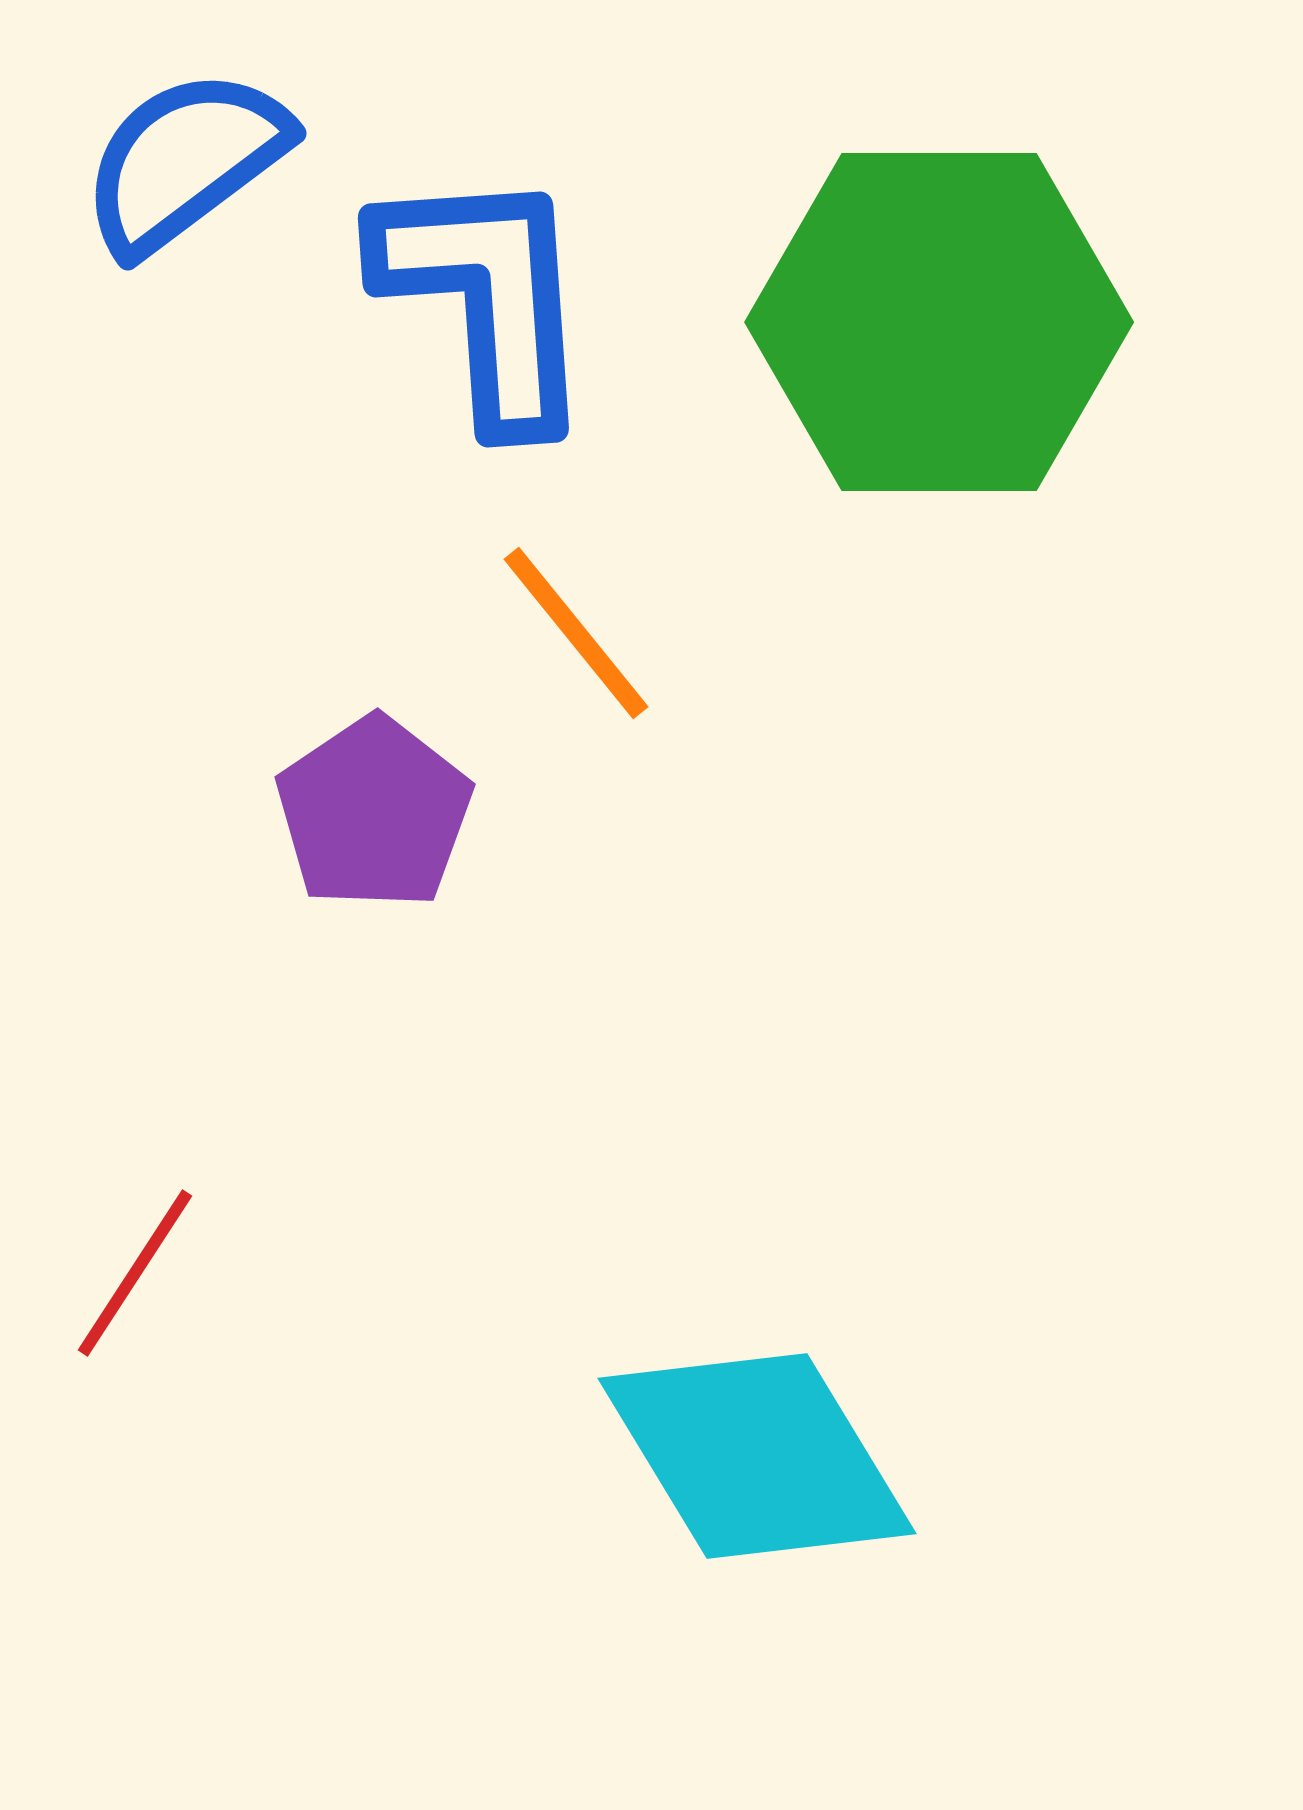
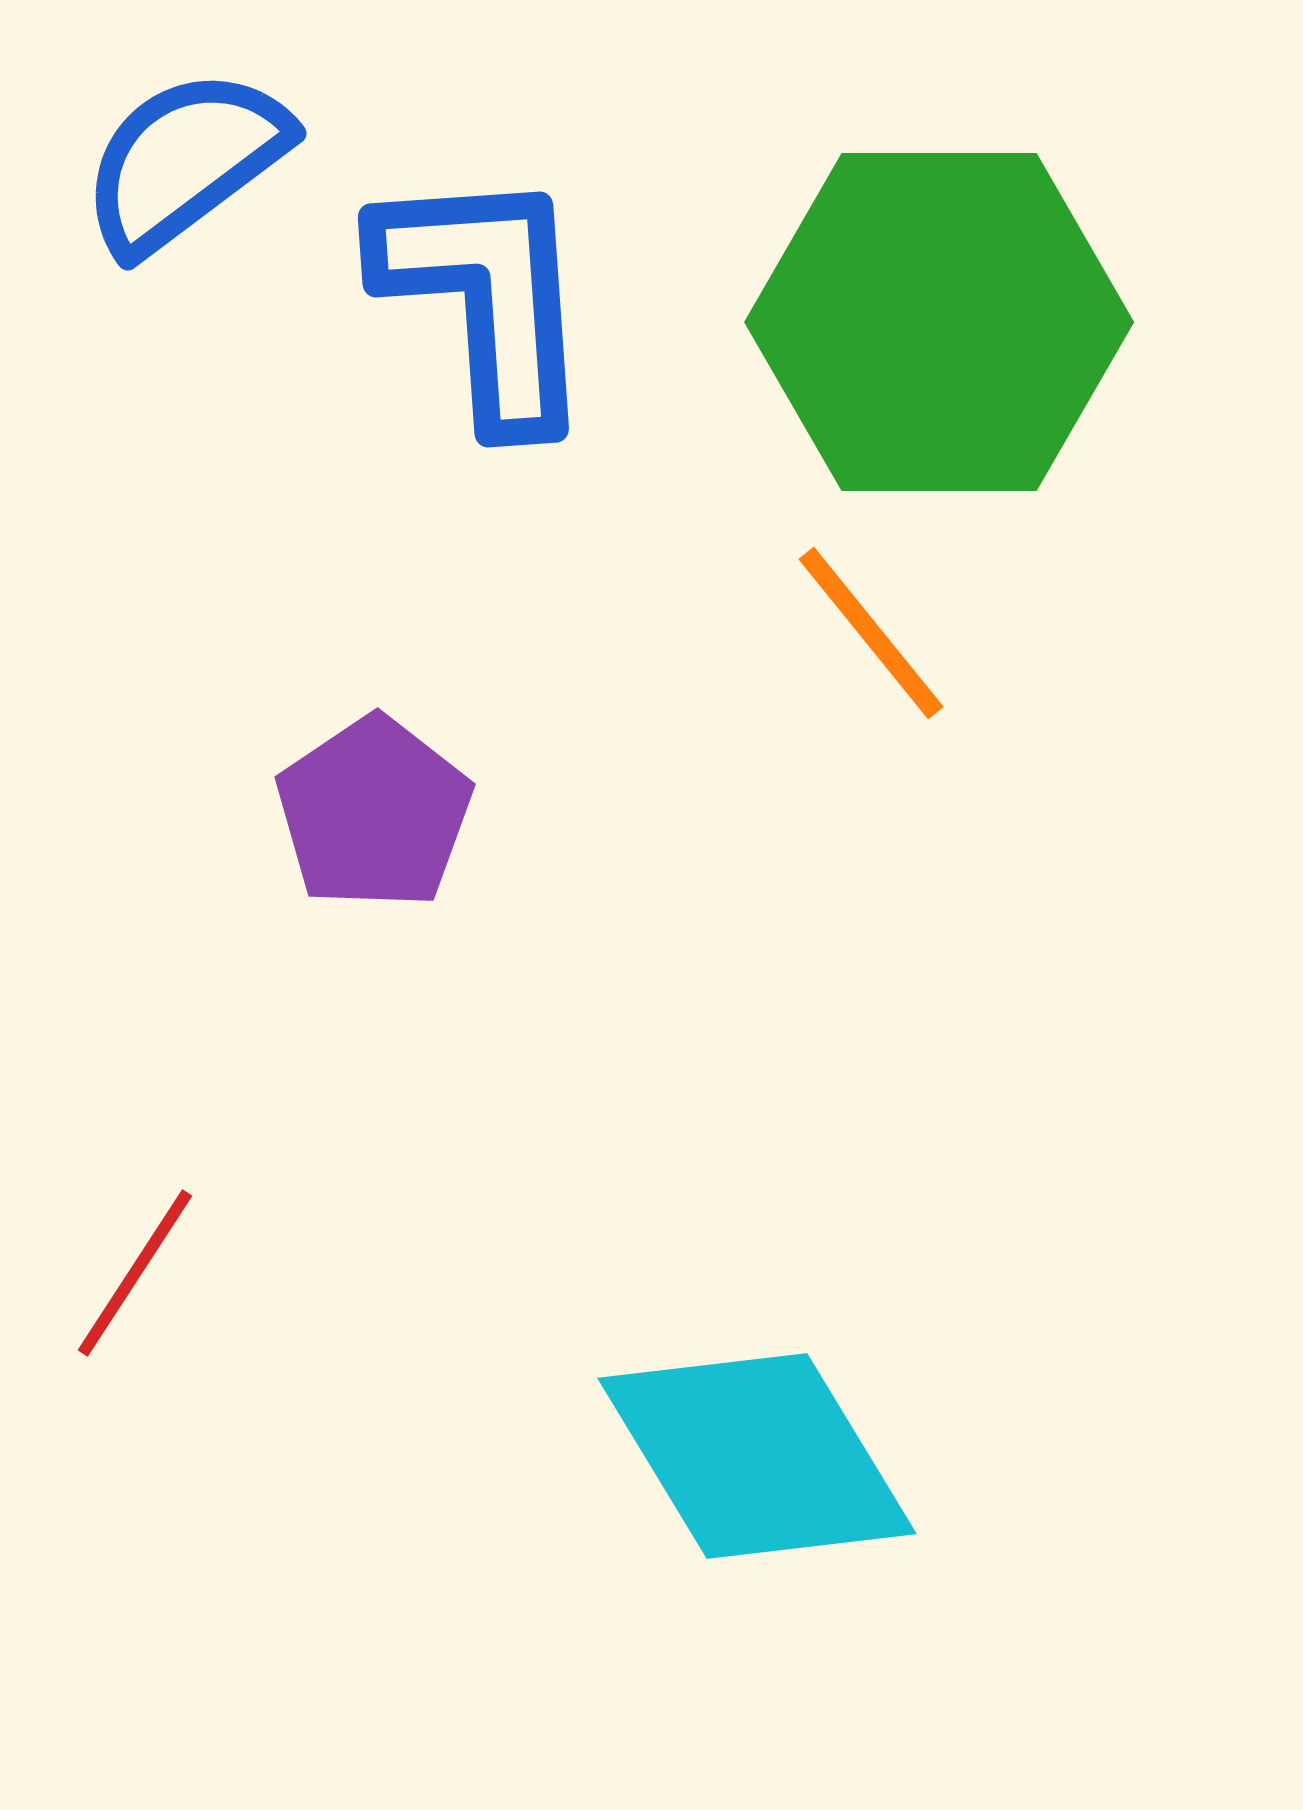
orange line: moved 295 px right
